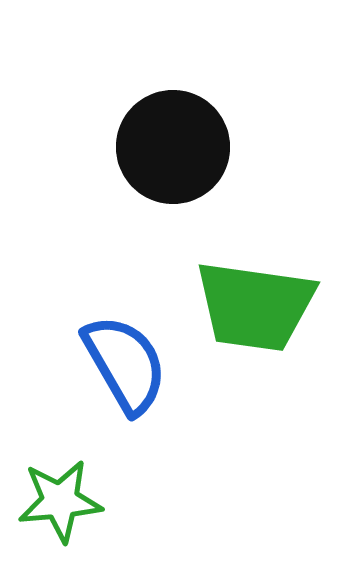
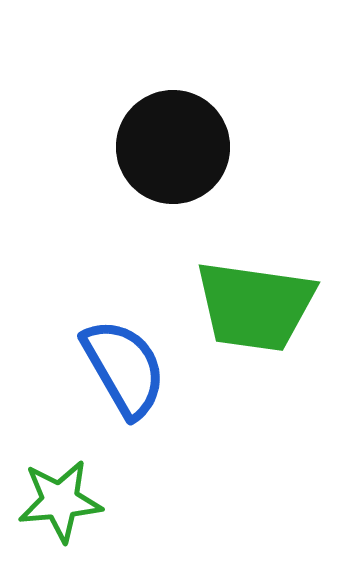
blue semicircle: moved 1 px left, 4 px down
